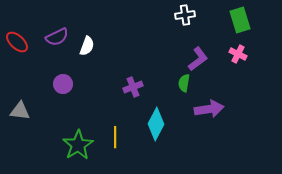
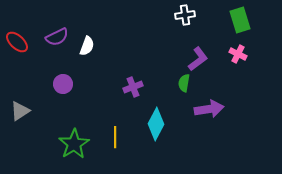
gray triangle: rotated 40 degrees counterclockwise
green star: moved 4 px left, 1 px up
